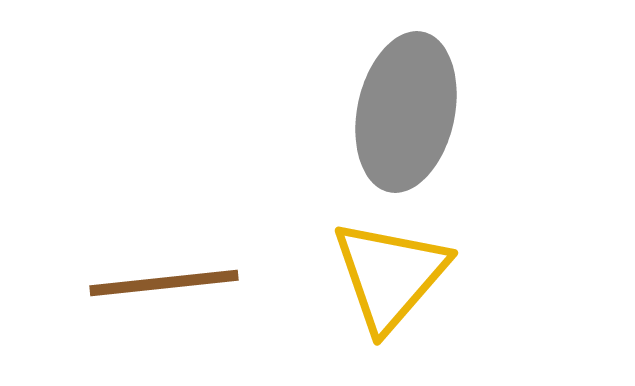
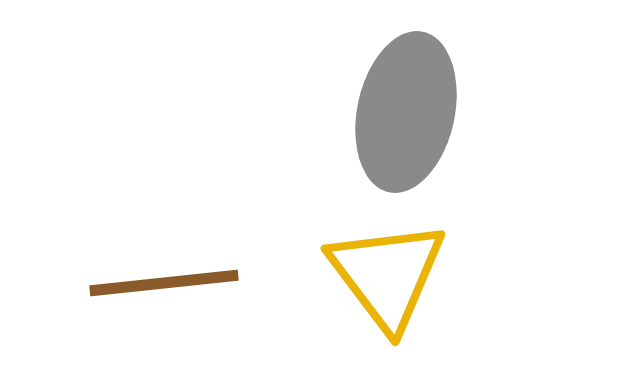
yellow triangle: moved 3 px left; rotated 18 degrees counterclockwise
